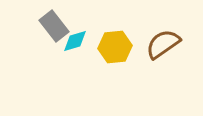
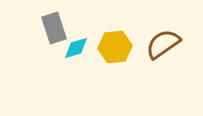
gray rectangle: moved 2 px down; rotated 20 degrees clockwise
cyan diamond: moved 1 px right, 7 px down
